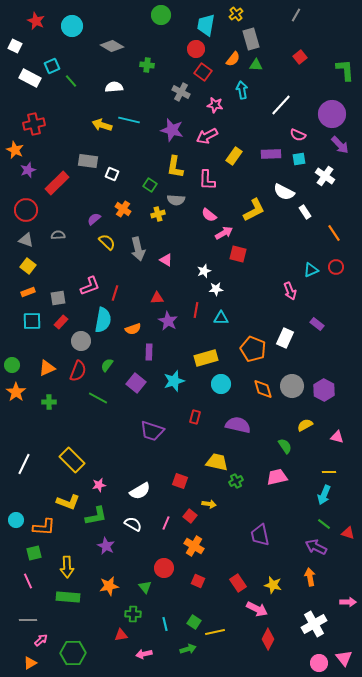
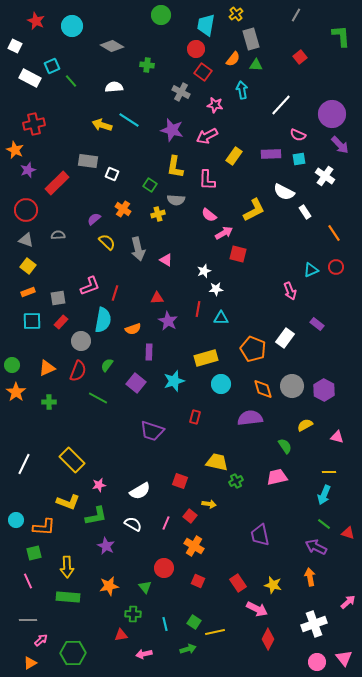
green L-shape at (345, 70): moved 4 px left, 34 px up
cyan line at (129, 120): rotated 20 degrees clockwise
red line at (196, 310): moved 2 px right, 1 px up
white rectangle at (285, 338): rotated 12 degrees clockwise
purple semicircle at (238, 425): moved 12 px right, 7 px up; rotated 20 degrees counterclockwise
pink arrow at (348, 602): rotated 42 degrees counterclockwise
white cross at (314, 624): rotated 10 degrees clockwise
pink circle at (319, 663): moved 2 px left, 1 px up
